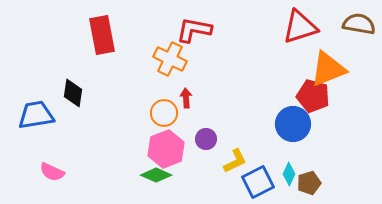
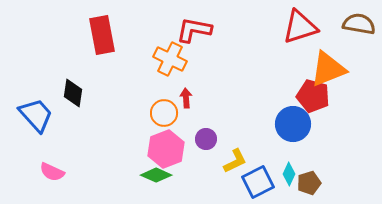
blue trapezoid: rotated 57 degrees clockwise
